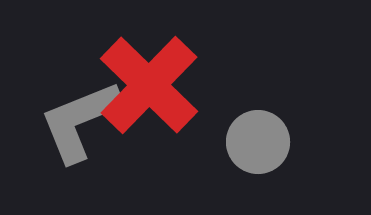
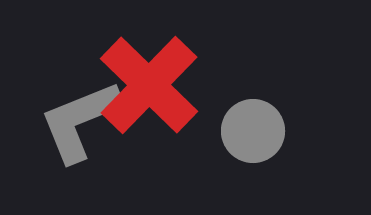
gray circle: moved 5 px left, 11 px up
